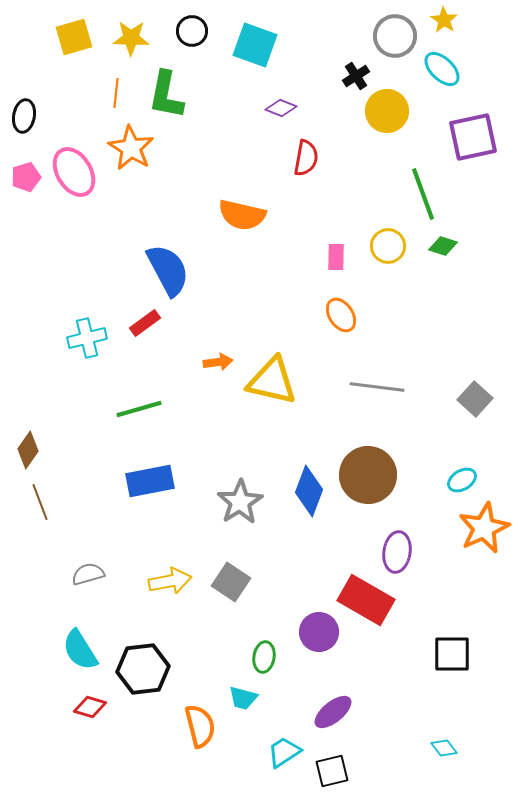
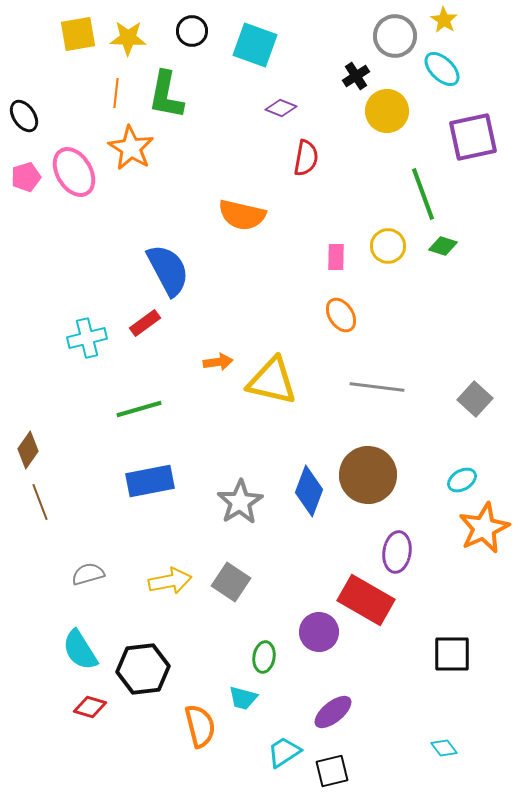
yellow square at (74, 37): moved 4 px right, 3 px up; rotated 6 degrees clockwise
yellow star at (131, 38): moved 3 px left
black ellipse at (24, 116): rotated 44 degrees counterclockwise
